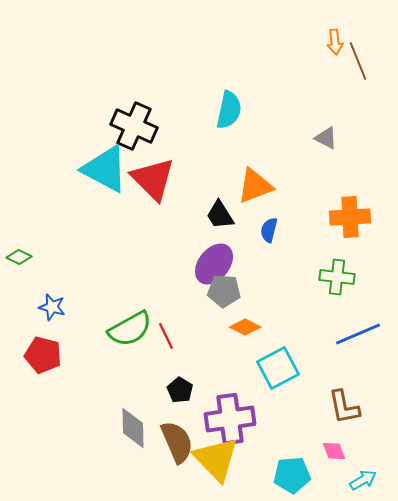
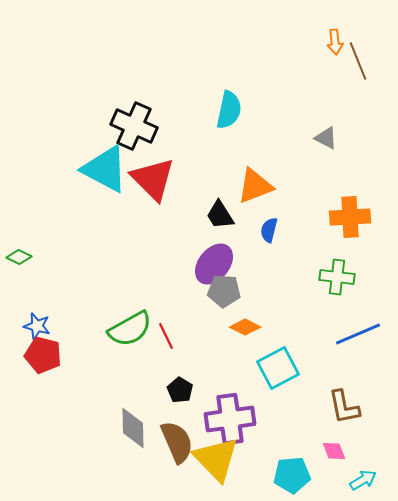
blue star: moved 15 px left, 19 px down
